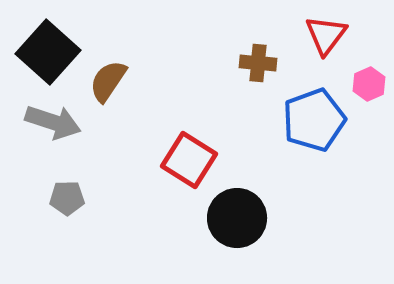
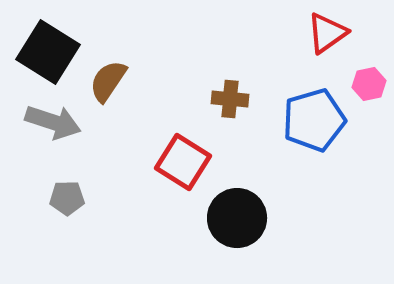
red triangle: moved 1 px right, 2 px up; rotated 18 degrees clockwise
black square: rotated 10 degrees counterclockwise
brown cross: moved 28 px left, 36 px down
pink hexagon: rotated 12 degrees clockwise
blue pentagon: rotated 4 degrees clockwise
red square: moved 6 px left, 2 px down
